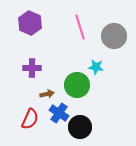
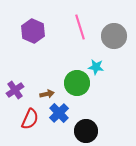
purple hexagon: moved 3 px right, 8 px down
purple cross: moved 17 px left, 22 px down; rotated 36 degrees counterclockwise
green circle: moved 2 px up
blue cross: rotated 12 degrees clockwise
black circle: moved 6 px right, 4 px down
